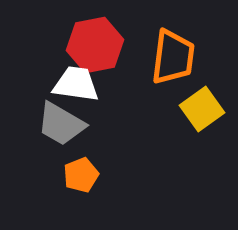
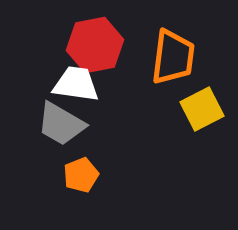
yellow square: rotated 9 degrees clockwise
